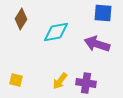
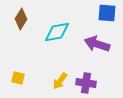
blue square: moved 4 px right
cyan diamond: moved 1 px right
yellow square: moved 2 px right, 2 px up
